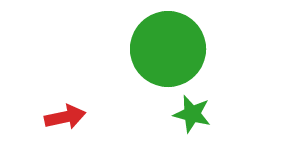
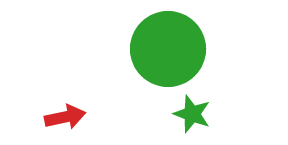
green star: rotated 6 degrees clockwise
